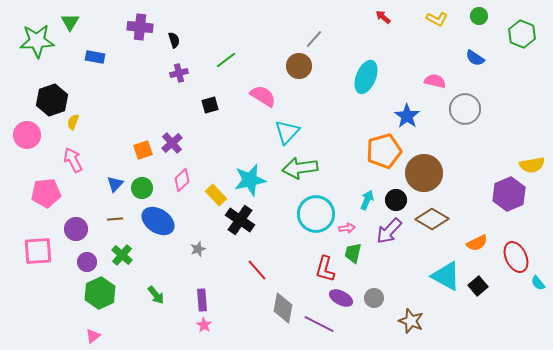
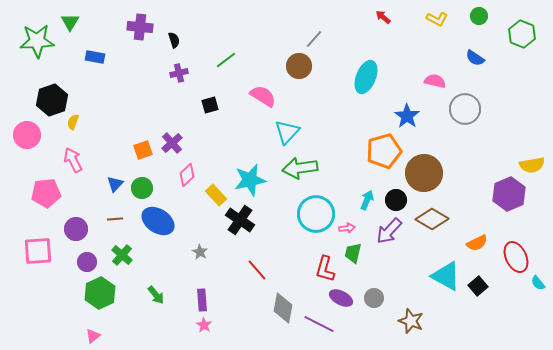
pink diamond at (182, 180): moved 5 px right, 5 px up
gray star at (198, 249): moved 2 px right, 3 px down; rotated 21 degrees counterclockwise
